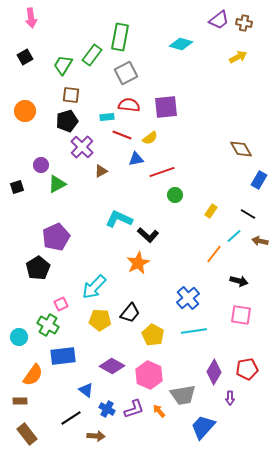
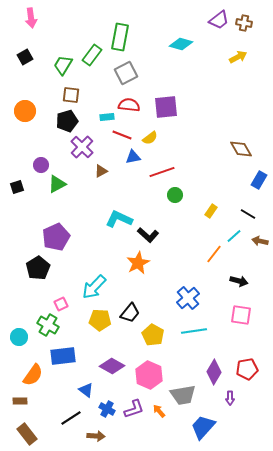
blue triangle at (136, 159): moved 3 px left, 2 px up
